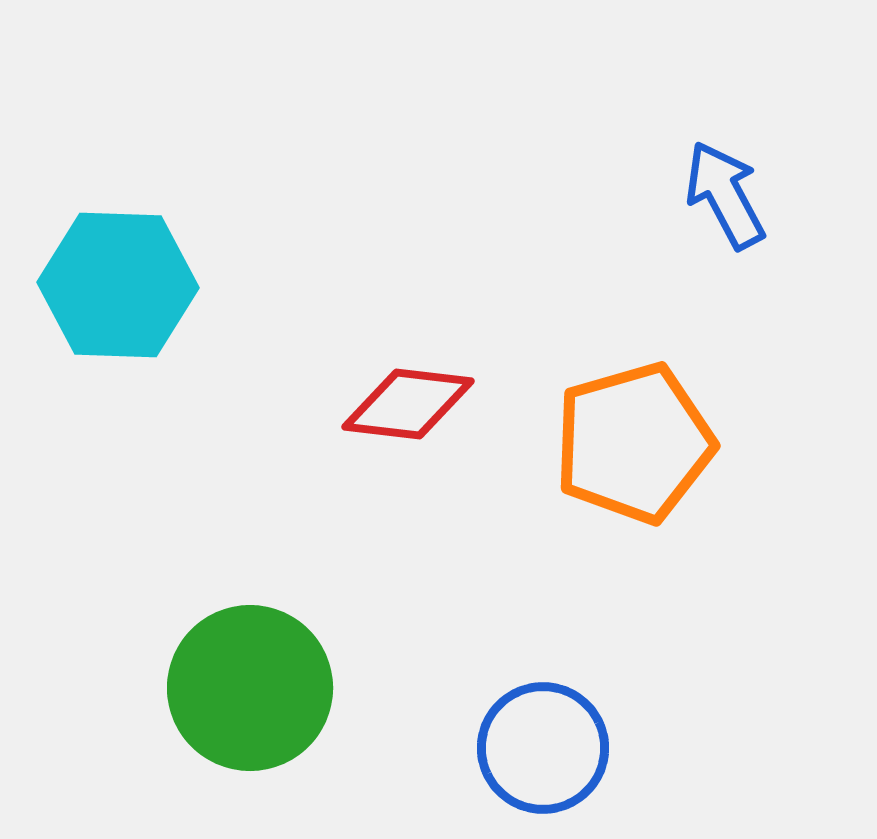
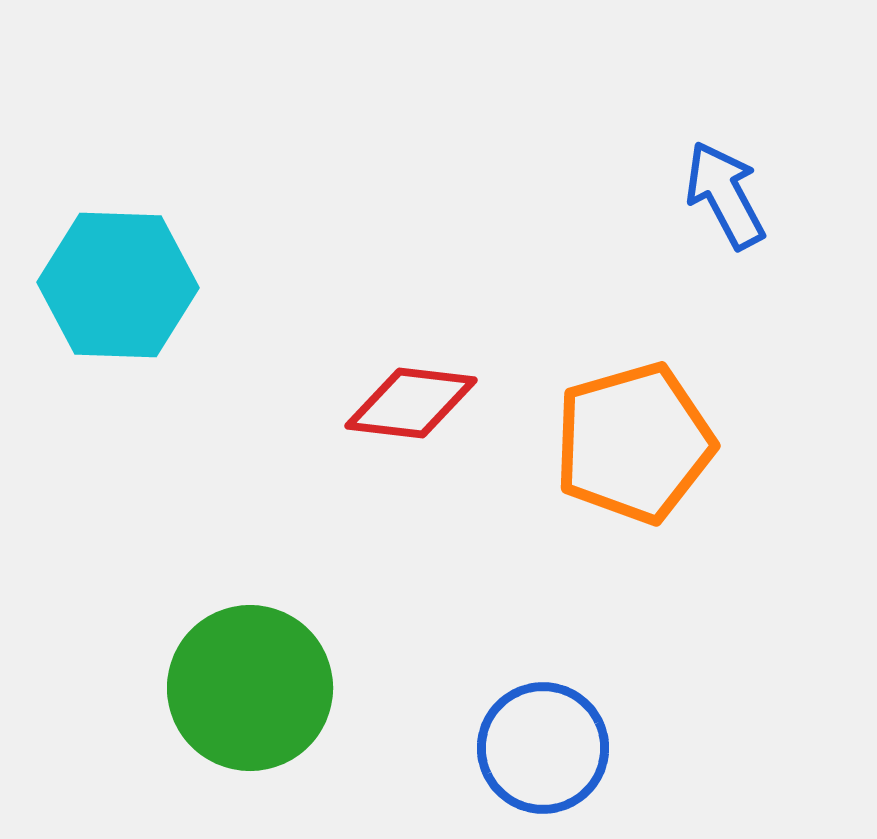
red diamond: moved 3 px right, 1 px up
